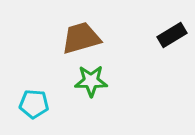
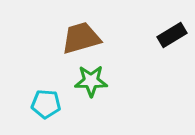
cyan pentagon: moved 12 px right
